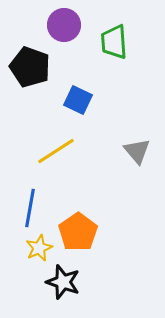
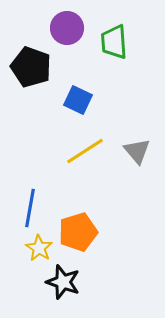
purple circle: moved 3 px right, 3 px down
black pentagon: moved 1 px right
yellow line: moved 29 px right
orange pentagon: rotated 18 degrees clockwise
yellow star: rotated 16 degrees counterclockwise
